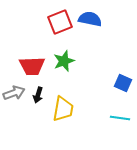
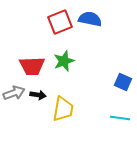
blue square: moved 1 px up
black arrow: rotated 98 degrees counterclockwise
